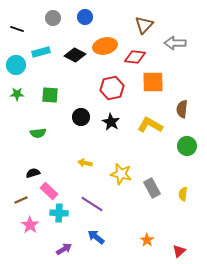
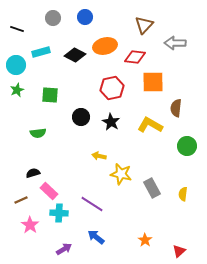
green star: moved 4 px up; rotated 24 degrees counterclockwise
brown semicircle: moved 6 px left, 1 px up
yellow arrow: moved 14 px right, 7 px up
orange star: moved 2 px left
